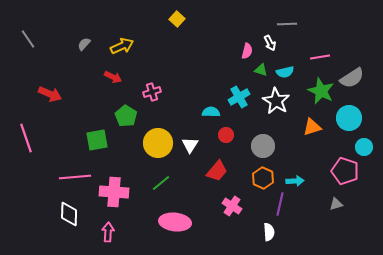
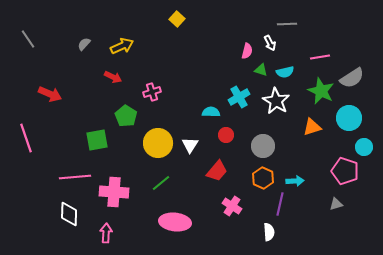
pink arrow at (108, 232): moved 2 px left, 1 px down
